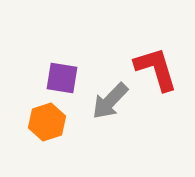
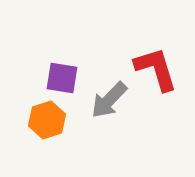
gray arrow: moved 1 px left, 1 px up
orange hexagon: moved 2 px up
